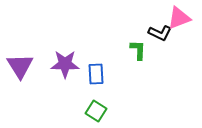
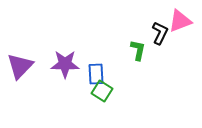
pink triangle: moved 1 px right, 3 px down
black L-shape: rotated 90 degrees counterclockwise
green L-shape: rotated 10 degrees clockwise
purple triangle: rotated 16 degrees clockwise
green square: moved 6 px right, 20 px up
